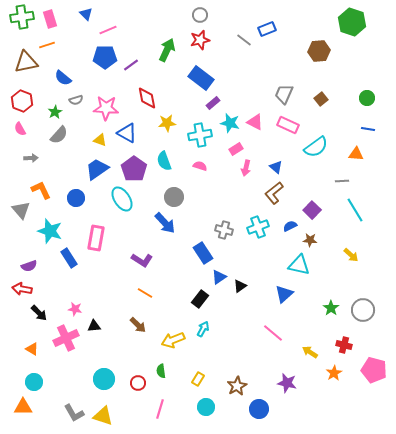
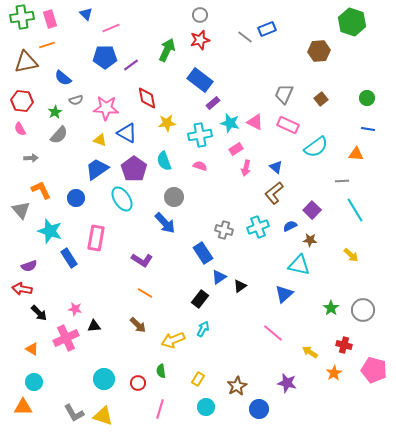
pink line at (108, 30): moved 3 px right, 2 px up
gray line at (244, 40): moved 1 px right, 3 px up
blue rectangle at (201, 78): moved 1 px left, 2 px down
red hexagon at (22, 101): rotated 15 degrees counterclockwise
